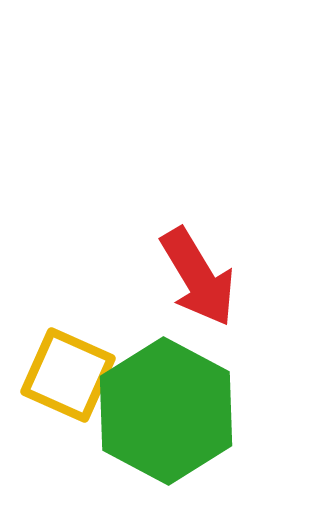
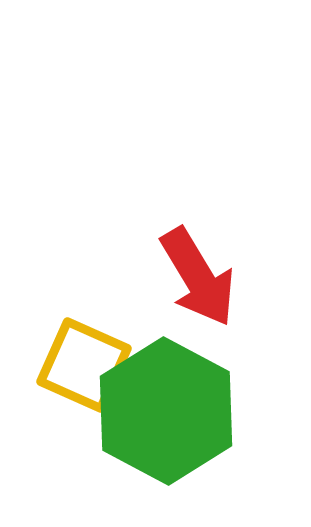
yellow square: moved 16 px right, 10 px up
